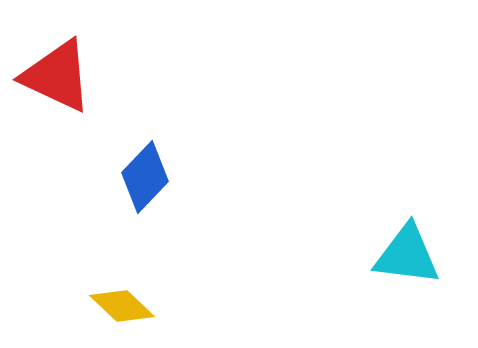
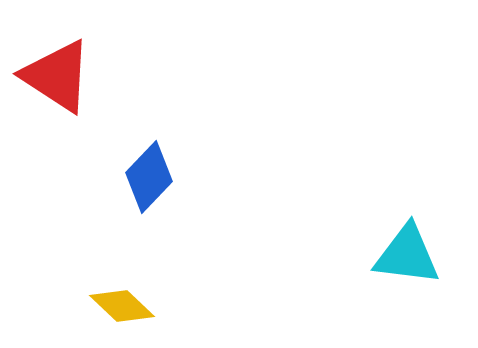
red triangle: rotated 8 degrees clockwise
blue diamond: moved 4 px right
